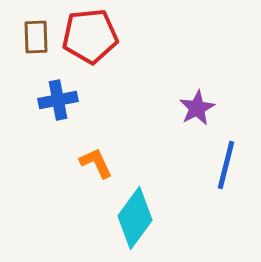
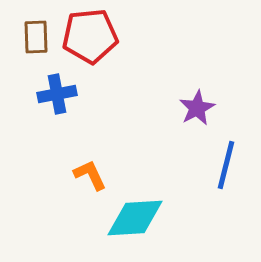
blue cross: moved 1 px left, 6 px up
orange L-shape: moved 6 px left, 12 px down
cyan diamond: rotated 50 degrees clockwise
